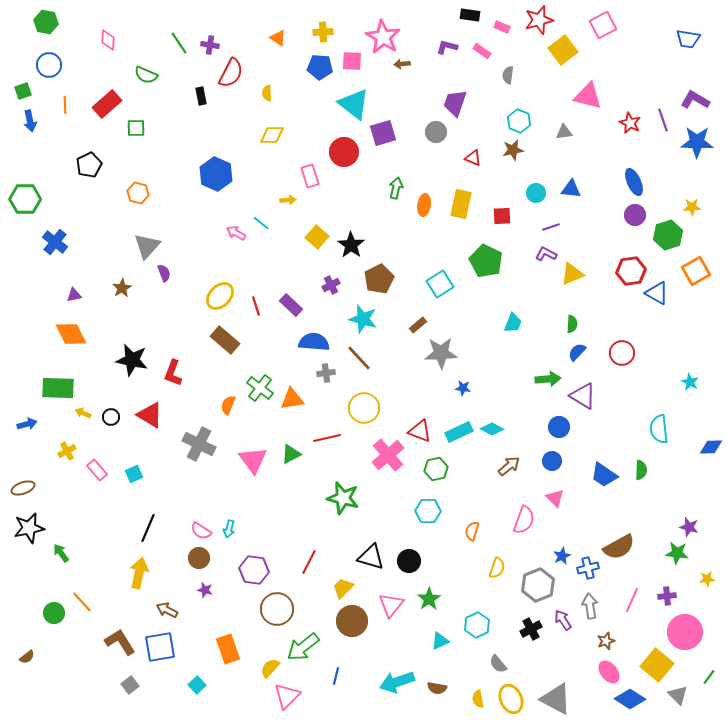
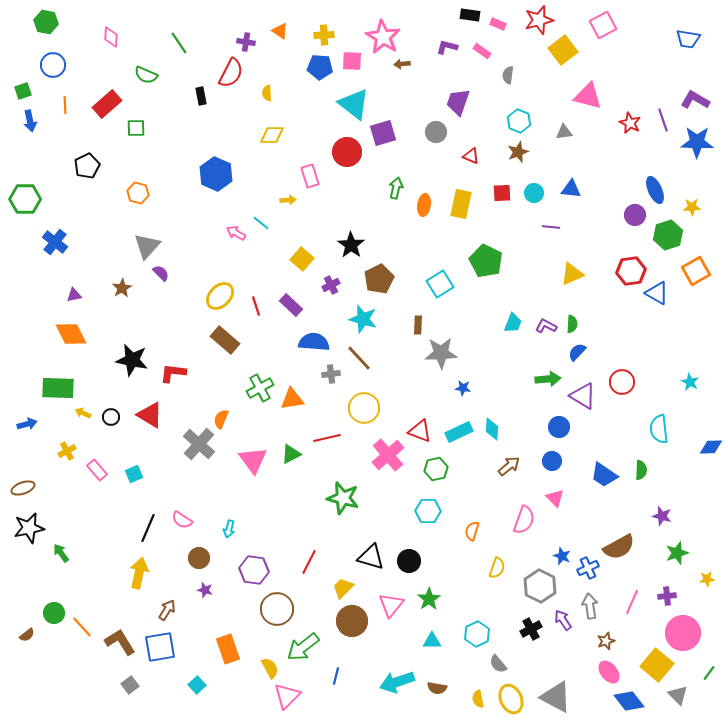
pink rectangle at (502, 27): moved 4 px left, 3 px up
yellow cross at (323, 32): moved 1 px right, 3 px down
orange triangle at (278, 38): moved 2 px right, 7 px up
pink diamond at (108, 40): moved 3 px right, 3 px up
purple cross at (210, 45): moved 36 px right, 3 px up
blue circle at (49, 65): moved 4 px right
purple trapezoid at (455, 103): moved 3 px right, 1 px up
brown star at (513, 150): moved 5 px right, 2 px down; rotated 10 degrees counterclockwise
red circle at (344, 152): moved 3 px right
red triangle at (473, 158): moved 2 px left, 2 px up
black pentagon at (89, 165): moved 2 px left, 1 px down
blue ellipse at (634, 182): moved 21 px right, 8 px down
cyan circle at (536, 193): moved 2 px left
red square at (502, 216): moved 23 px up
purple line at (551, 227): rotated 24 degrees clockwise
yellow square at (317, 237): moved 15 px left, 22 px down
purple L-shape at (546, 254): moved 72 px down
purple semicircle at (164, 273): moved 3 px left; rotated 24 degrees counterclockwise
brown rectangle at (418, 325): rotated 48 degrees counterclockwise
red circle at (622, 353): moved 29 px down
red L-shape at (173, 373): rotated 76 degrees clockwise
gray cross at (326, 373): moved 5 px right, 1 px down
green cross at (260, 388): rotated 24 degrees clockwise
orange semicircle at (228, 405): moved 7 px left, 14 px down
cyan diamond at (492, 429): rotated 65 degrees clockwise
gray cross at (199, 444): rotated 16 degrees clockwise
purple star at (689, 527): moved 27 px left, 11 px up
pink semicircle at (201, 531): moved 19 px left, 11 px up
green star at (677, 553): rotated 25 degrees counterclockwise
blue star at (562, 556): rotated 24 degrees counterclockwise
blue cross at (588, 568): rotated 10 degrees counterclockwise
gray hexagon at (538, 585): moved 2 px right, 1 px down; rotated 12 degrees counterclockwise
pink line at (632, 600): moved 2 px down
orange line at (82, 602): moved 25 px down
brown arrow at (167, 610): rotated 95 degrees clockwise
cyan hexagon at (477, 625): moved 9 px down
pink circle at (685, 632): moved 2 px left, 1 px down
cyan triangle at (440, 641): moved 8 px left; rotated 24 degrees clockwise
brown semicircle at (27, 657): moved 22 px up
yellow semicircle at (270, 668): rotated 110 degrees clockwise
green line at (709, 677): moved 4 px up
gray triangle at (556, 699): moved 2 px up
blue diamond at (630, 699): moved 1 px left, 2 px down; rotated 20 degrees clockwise
